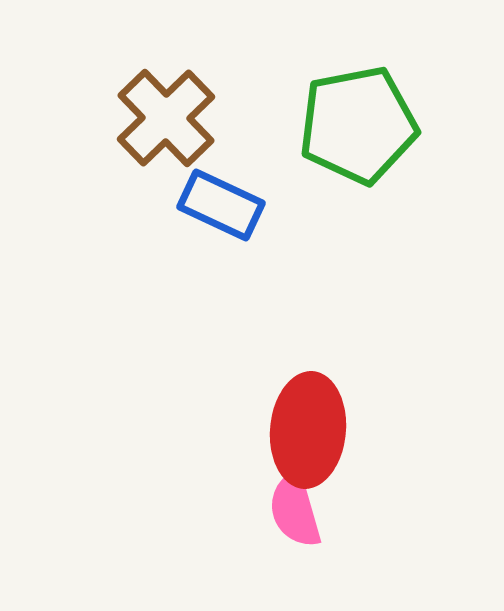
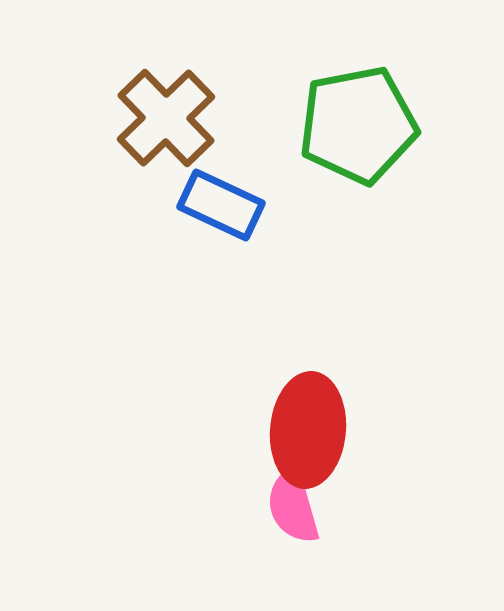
pink semicircle: moved 2 px left, 4 px up
